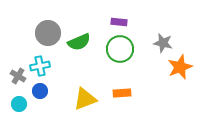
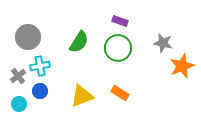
purple rectangle: moved 1 px right, 1 px up; rotated 14 degrees clockwise
gray circle: moved 20 px left, 4 px down
green semicircle: rotated 35 degrees counterclockwise
green circle: moved 2 px left, 1 px up
orange star: moved 2 px right, 1 px up
gray cross: rotated 21 degrees clockwise
orange rectangle: moved 2 px left; rotated 36 degrees clockwise
yellow triangle: moved 3 px left, 3 px up
